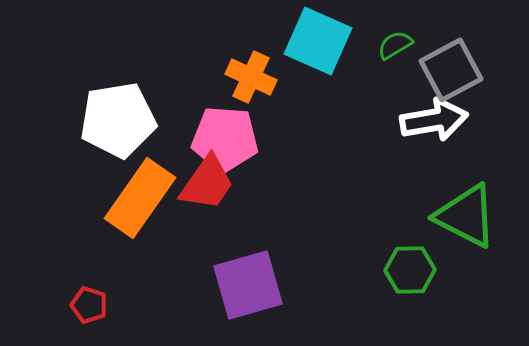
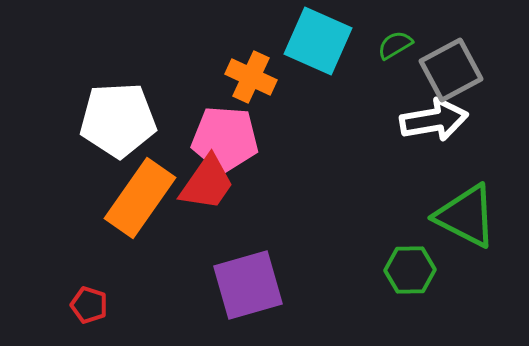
white pentagon: rotated 6 degrees clockwise
